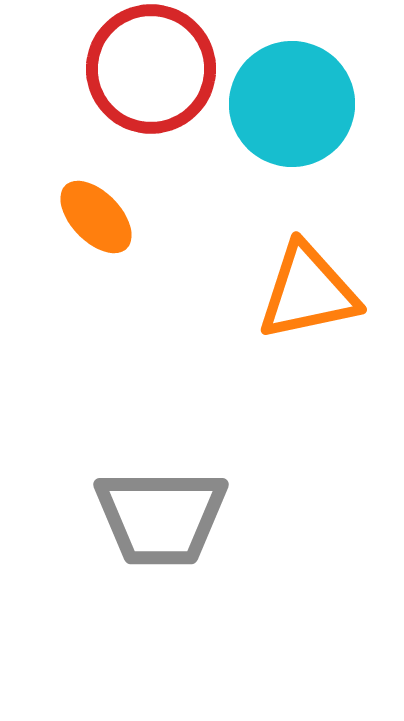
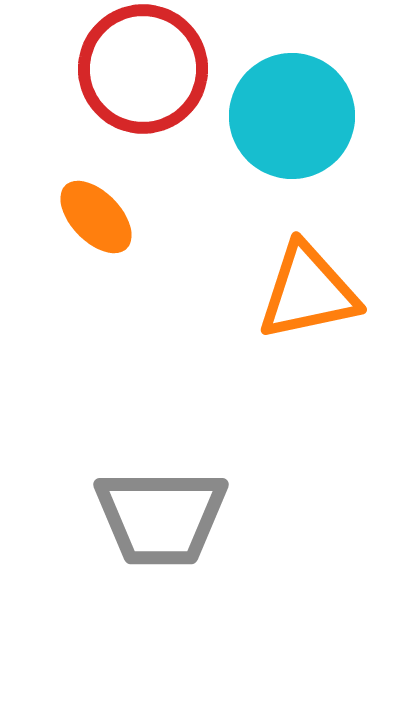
red circle: moved 8 px left
cyan circle: moved 12 px down
